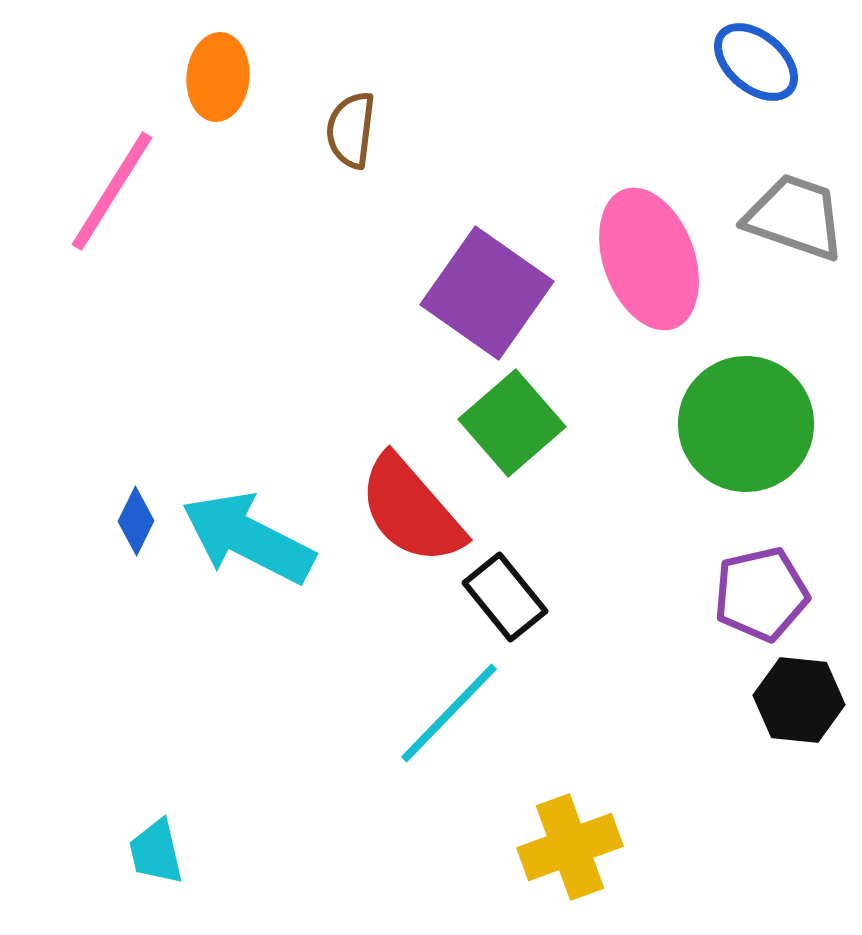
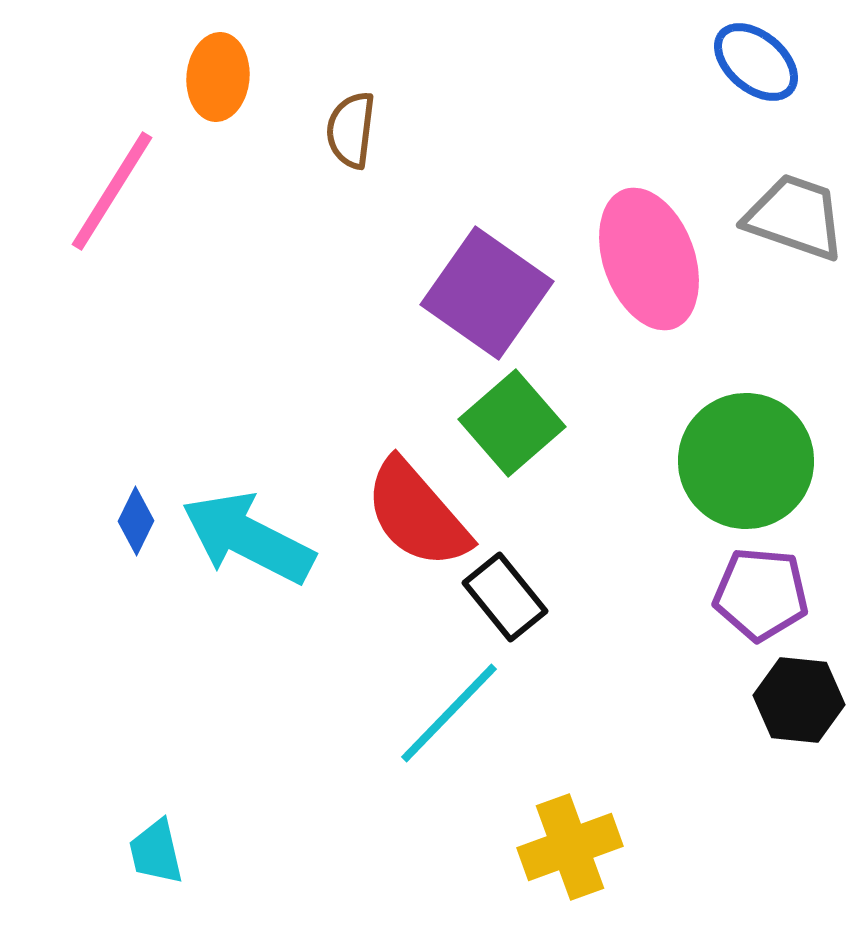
green circle: moved 37 px down
red semicircle: moved 6 px right, 4 px down
purple pentagon: rotated 18 degrees clockwise
